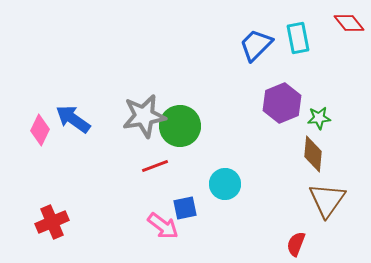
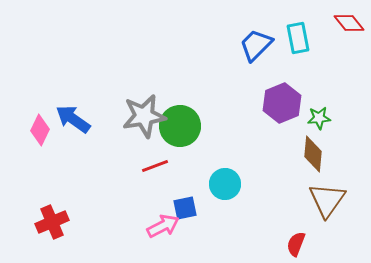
pink arrow: rotated 64 degrees counterclockwise
